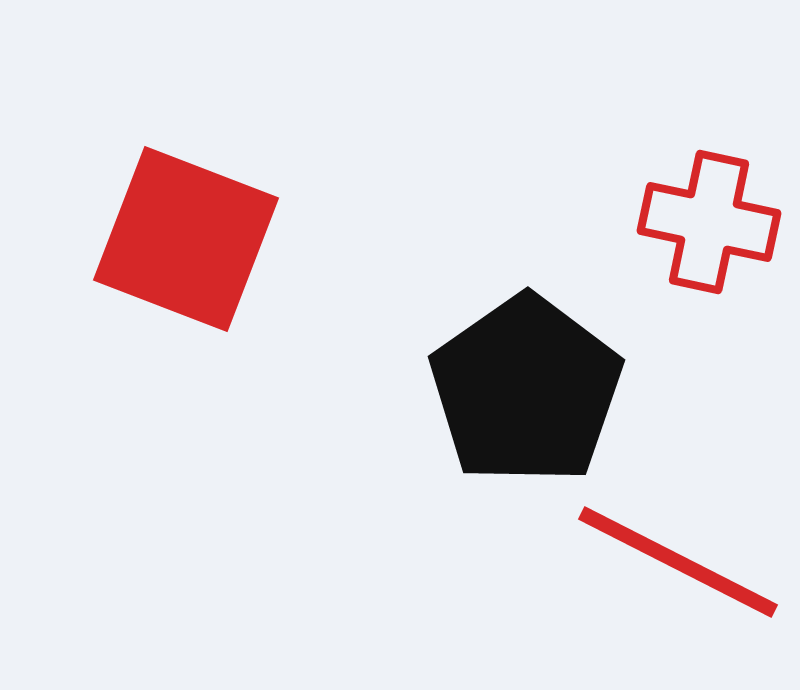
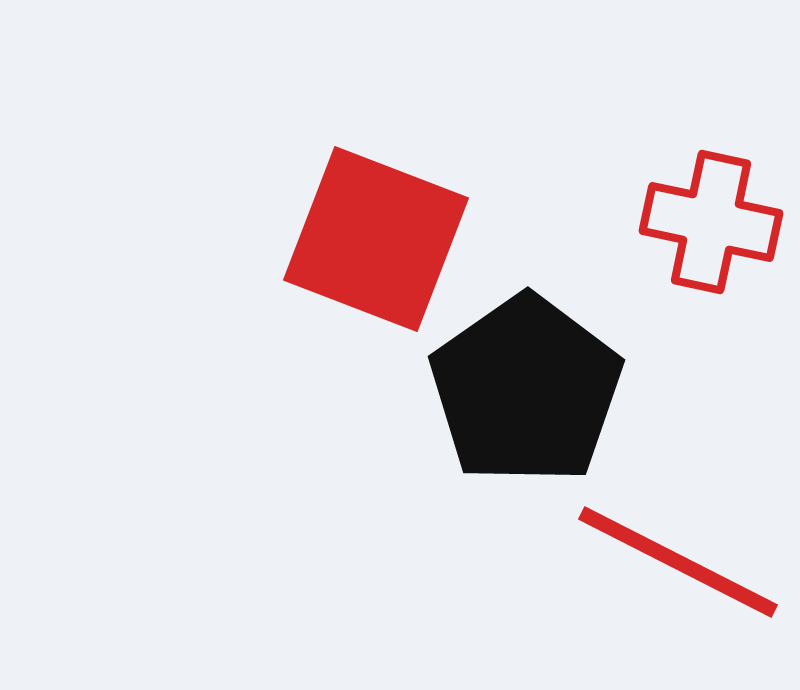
red cross: moved 2 px right
red square: moved 190 px right
